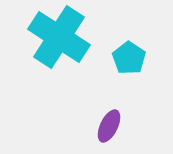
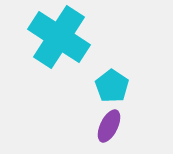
cyan pentagon: moved 17 px left, 28 px down
